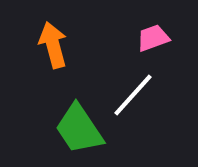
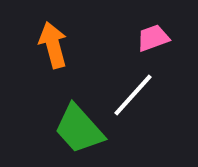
green trapezoid: rotated 8 degrees counterclockwise
